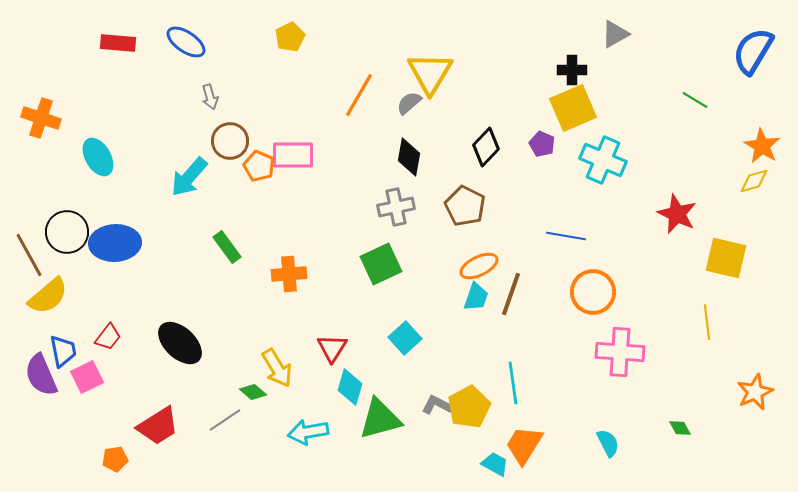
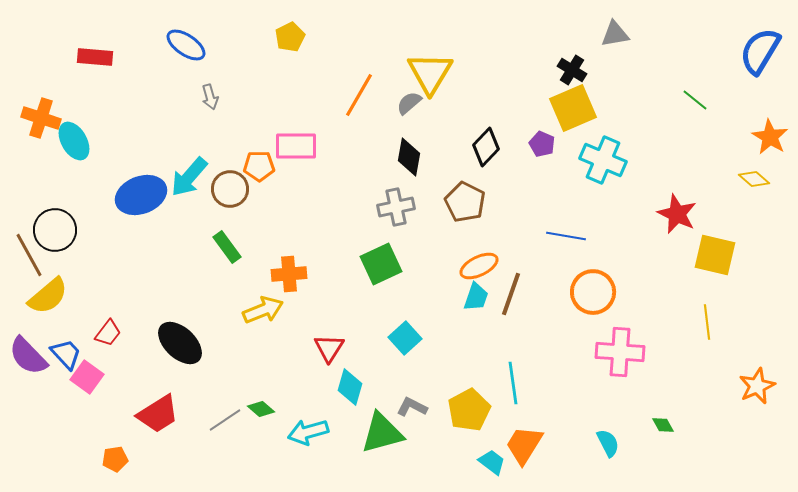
gray triangle at (615, 34): rotated 20 degrees clockwise
blue ellipse at (186, 42): moved 3 px down
red rectangle at (118, 43): moved 23 px left, 14 px down
blue semicircle at (753, 51): moved 7 px right
black cross at (572, 70): rotated 32 degrees clockwise
green line at (695, 100): rotated 8 degrees clockwise
brown circle at (230, 141): moved 48 px down
orange star at (762, 146): moved 8 px right, 9 px up
pink rectangle at (293, 155): moved 3 px right, 9 px up
cyan ellipse at (98, 157): moved 24 px left, 16 px up
orange pentagon at (259, 166): rotated 24 degrees counterclockwise
yellow diamond at (754, 181): moved 2 px up; rotated 56 degrees clockwise
brown pentagon at (465, 206): moved 4 px up
black circle at (67, 232): moved 12 px left, 2 px up
blue ellipse at (115, 243): moved 26 px right, 48 px up; rotated 18 degrees counterclockwise
yellow square at (726, 258): moved 11 px left, 3 px up
red trapezoid at (108, 337): moved 4 px up
red triangle at (332, 348): moved 3 px left
blue trapezoid at (63, 351): moved 3 px right, 3 px down; rotated 32 degrees counterclockwise
yellow arrow at (277, 368): moved 14 px left, 58 px up; rotated 81 degrees counterclockwise
purple semicircle at (41, 375): moved 13 px left, 19 px up; rotated 21 degrees counterclockwise
pink square at (87, 377): rotated 28 degrees counterclockwise
green diamond at (253, 392): moved 8 px right, 17 px down
orange star at (755, 392): moved 2 px right, 6 px up
gray L-shape at (437, 405): moved 25 px left, 2 px down
yellow pentagon at (469, 407): moved 3 px down
green triangle at (380, 419): moved 2 px right, 14 px down
red trapezoid at (158, 426): moved 12 px up
green diamond at (680, 428): moved 17 px left, 3 px up
cyan arrow at (308, 432): rotated 6 degrees counterclockwise
cyan trapezoid at (495, 464): moved 3 px left, 2 px up; rotated 8 degrees clockwise
